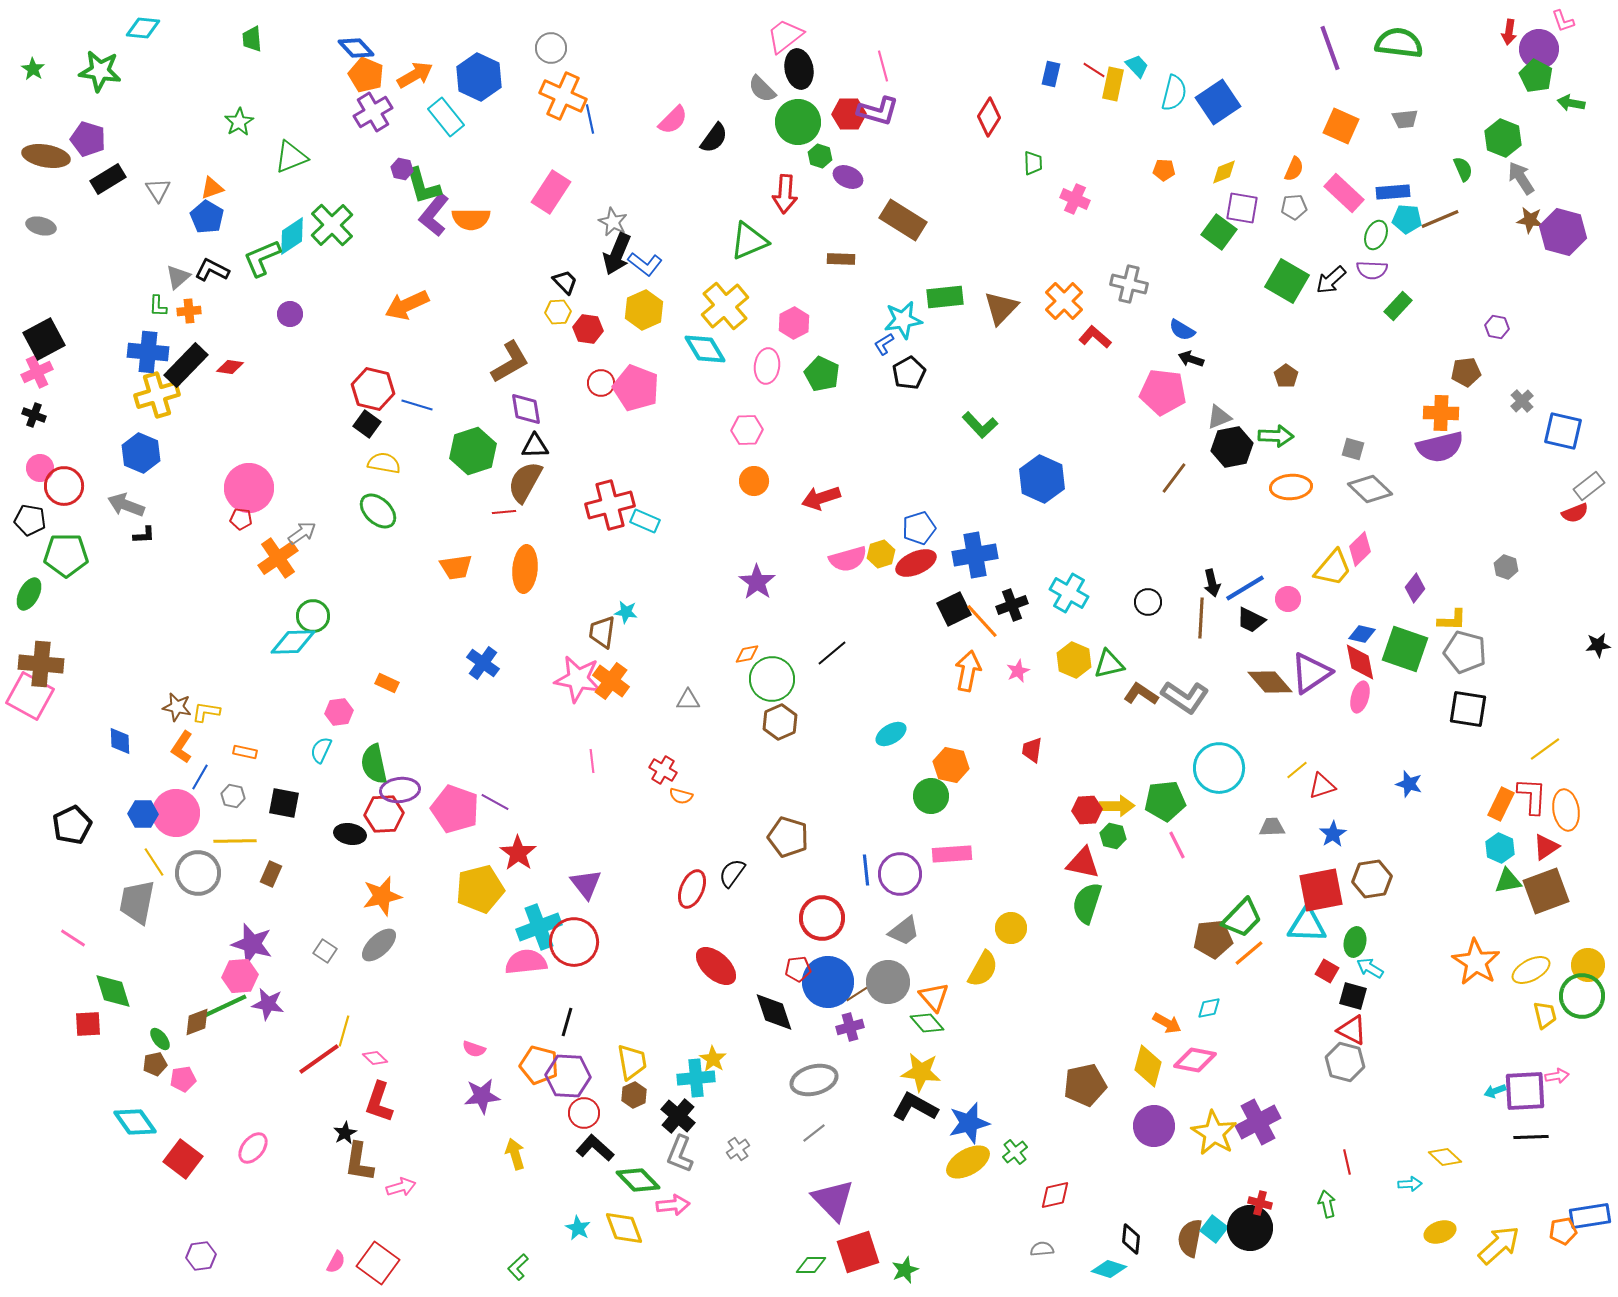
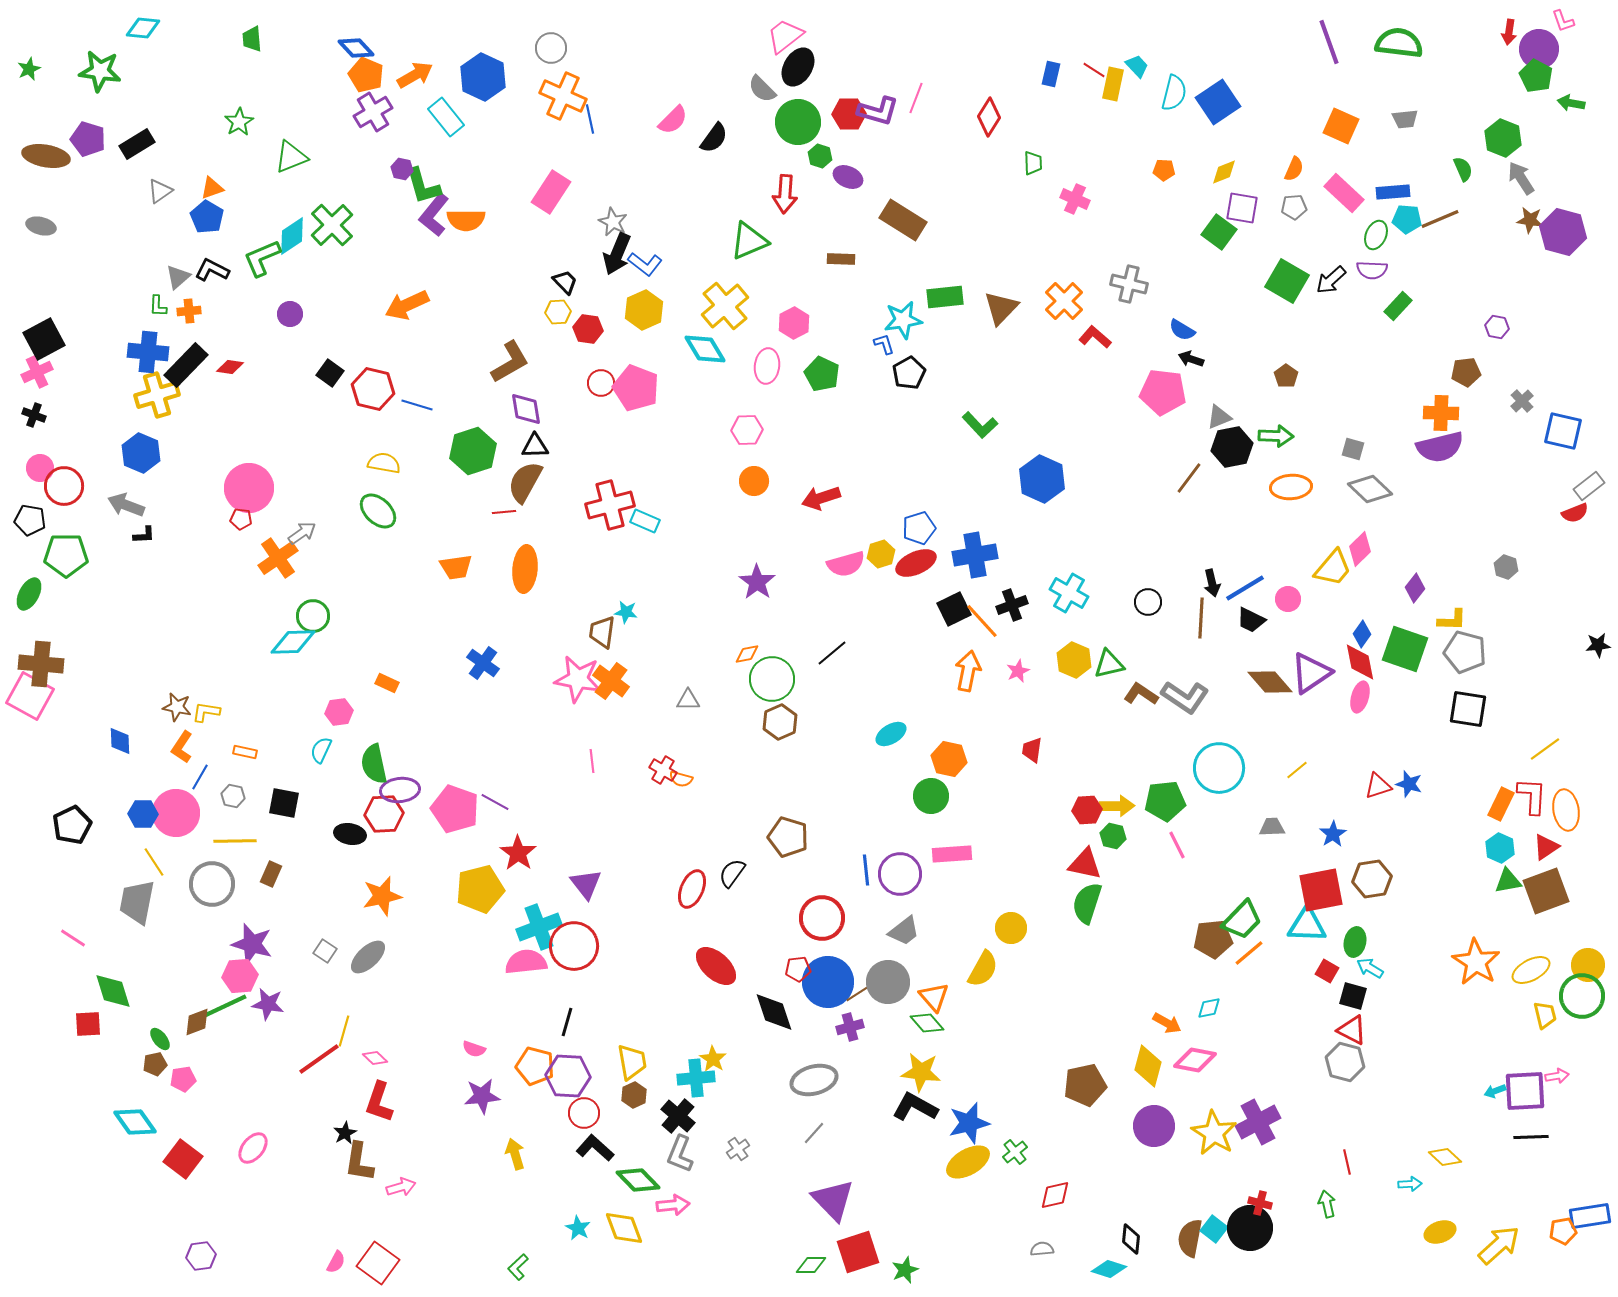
purple line at (1330, 48): moved 1 px left, 6 px up
pink line at (883, 66): moved 33 px right, 32 px down; rotated 36 degrees clockwise
green star at (33, 69): moved 4 px left; rotated 15 degrees clockwise
black ellipse at (799, 69): moved 1 px left, 2 px up; rotated 42 degrees clockwise
blue hexagon at (479, 77): moved 4 px right
black rectangle at (108, 179): moved 29 px right, 35 px up
gray triangle at (158, 190): moved 2 px right, 1 px down; rotated 28 degrees clockwise
orange semicircle at (471, 219): moved 5 px left, 1 px down
blue L-shape at (884, 344): rotated 105 degrees clockwise
black square at (367, 424): moved 37 px left, 51 px up
brown line at (1174, 478): moved 15 px right
pink semicircle at (848, 559): moved 2 px left, 5 px down
blue diamond at (1362, 634): rotated 68 degrees counterclockwise
orange hexagon at (951, 765): moved 2 px left, 6 px up
red triangle at (1322, 786): moved 56 px right
orange semicircle at (681, 796): moved 17 px up
red triangle at (1083, 863): moved 2 px right, 1 px down
gray circle at (198, 873): moved 14 px right, 11 px down
green trapezoid at (1242, 918): moved 2 px down
red circle at (574, 942): moved 4 px down
gray ellipse at (379, 945): moved 11 px left, 12 px down
orange pentagon at (539, 1065): moved 4 px left, 1 px down
gray line at (814, 1133): rotated 10 degrees counterclockwise
